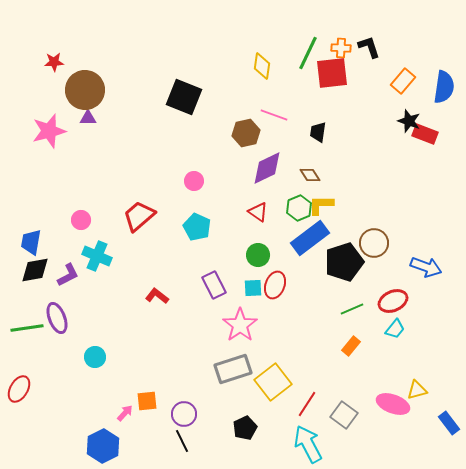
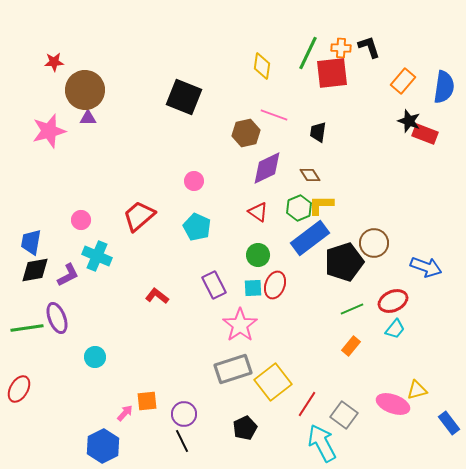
cyan arrow at (308, 444): moved 14 px right, 1 px up
